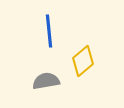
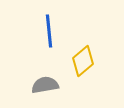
gray semicircle: moved 1 px left, 4 px down
